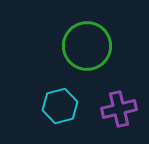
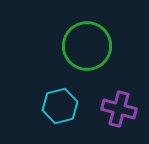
purple cross: rotated 28 degrees clockwise
